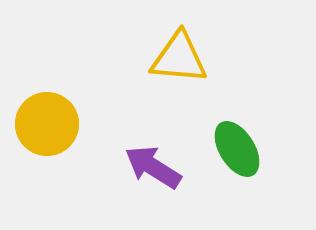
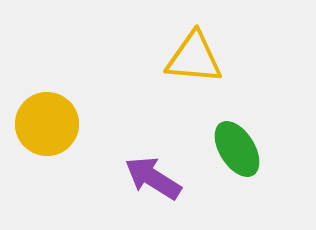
yellow triangle: moved 15 px right
purple arrow: moved 11 px down
